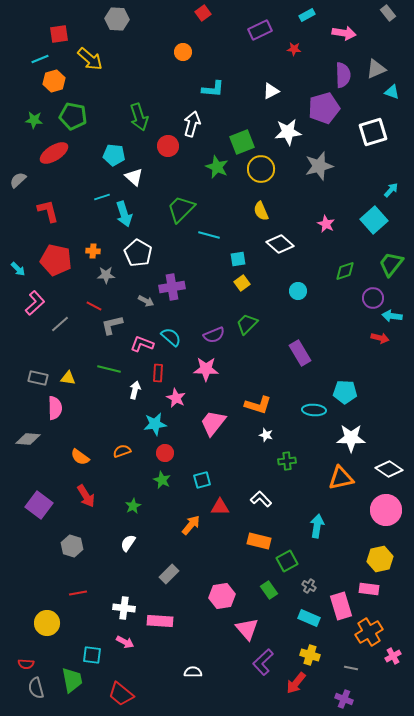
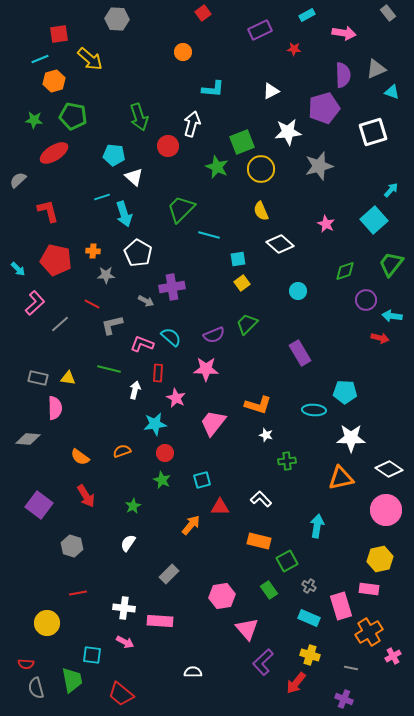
purple circle at (373, 298): moved 7 px left, 2 px down
red line at (94, 306): moved 2 px left, 2 px up
